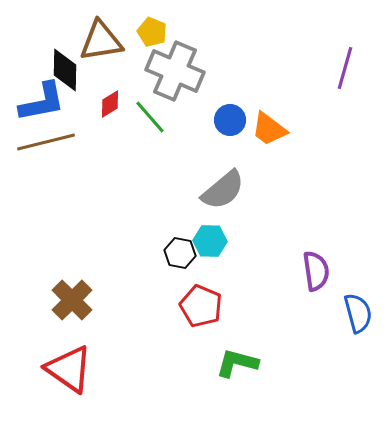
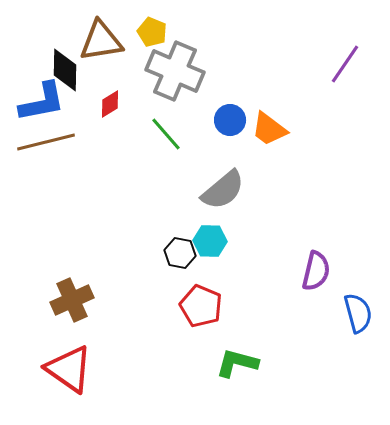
purple line: moved 4 px up; rotated 18 degrees clockwise
green line: moved 16 px right, 17 px down
purple semicircle: rotated 21 degrees clockwise
brown cross: rotated 21 degrees clockwise
